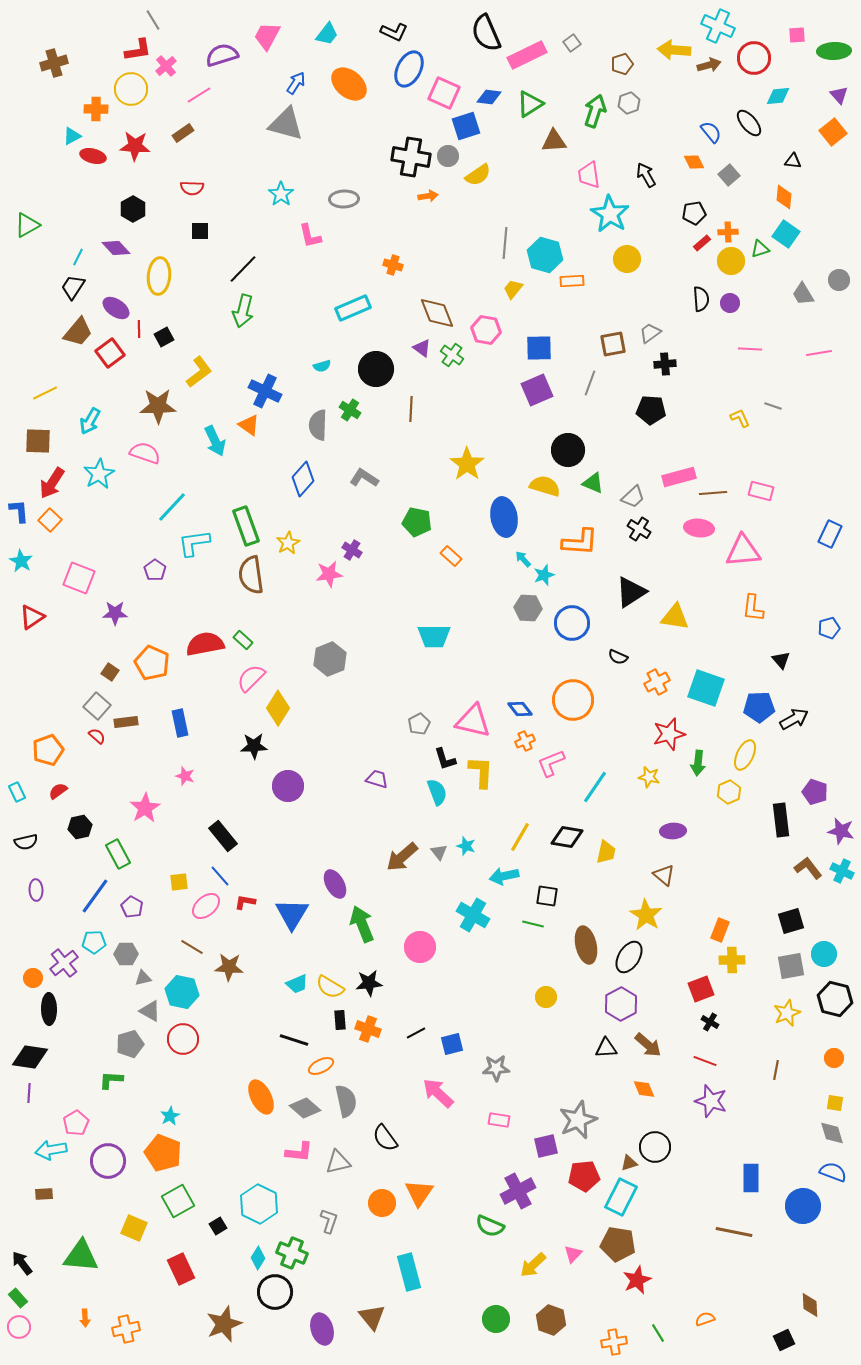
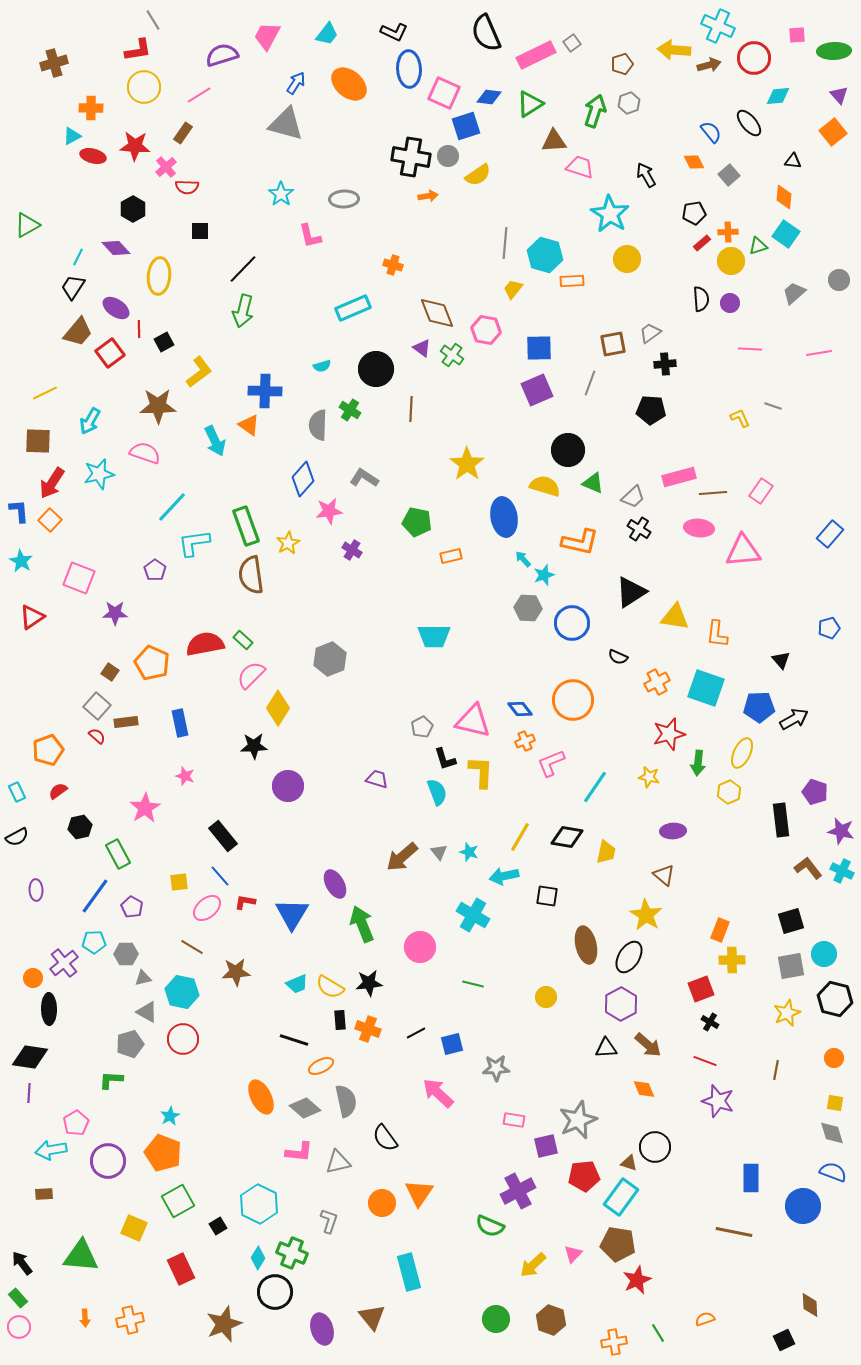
pink rectangle at (527, 55): moved 9 px right
pink cross at (166, 66): moved 101 px down
blue ellipse at (409, 69): rotated 30 degrees counterclockwise
yellow circle at (131, 89): moved 13 px right, 2 px up
orange cross at (96, 109): moved 5 px left, 1 px up
brown rectangle at (183, 133): rotated 20 degrees counterclockwise
pink trapezoid at (589, 175): moved 9 px left, 8 px up; rotated 116 degrees clockwise
red semicircle at (192, 188): moved 5 px left, 1 px up
green triangle at (760, 249): moved 2 px left, 3 px up
gray trapezoid at (803, 294): moved 9 px left, 1 px up; rotated 80 degrees clockwise
black square at (164, 337): moved 5 px down
blue cross at (265, 391): rotated 24 degrees counterclockwise
cyan star at (99, 474): rotated 16 degrees clockwise
pink rectangle at (761, 491): rotated 70 degrees counterclockwise
blue rectangle at (830, 534): rotated 16 degrees clockwise
orange L-shape at (580, 542): rotated 9 degrees clockwise
orange rectangle at (451, 556): rotated 55 degrees counterclockwise
pink star at (329, 574): moved 63 px up
orange L-shape at (753, 608): moved 36 px left, 26 px down
pink semicircle at (251, 678): moved 3 px up
gray pentagon at (419, 724): moved 3 px right, 3 px down
yellow ellipse at (745, 755): moved 3 px left, 2 px up
black semicircle at (26, 842): moved 9 px left, 5 px up; rotated 15 degrees counterclockwise
cyan star at (466, 846): moved 3 px right, 6 px down
pink ellipse at (206, 906): moved 1 px right, 2 px down
green line at (533, 924): moved 60 px left, 60 px down
brown star at (229, 967): moved 7 px right, 5 px down; rotated 8 degrees counterclockwise
gray triangle at (150, 1011): moved 3 px left, 1 px down
purple star at (711, 1101): moved 7 px right
pink rectangle at (499, 1120): moved 15 px right
brown triangle at (629, 1163): rotated 36 degrees clockwise
cyan rectangle at (621, 1197): rotated 9 degrees clockwise
orange cross at (126, 1329): moved 4 px right, 9 px up
